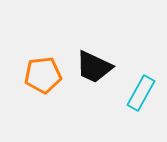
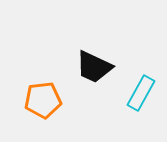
orange pentagon: moved 25 px down
